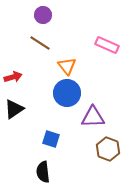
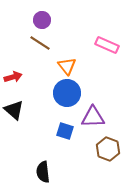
purple circle: moved 1 px left, 5 px down
black triangle: moved 1 px down; rotated 45 degrees counterclockwise
blue square: moved 14 px right, 8 px up
